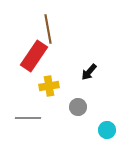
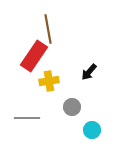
yellow cross: moved 5 px up
gray circle: moved 6 px left
gray line: moved 1 px left
cyan circle: moved 15 px left
